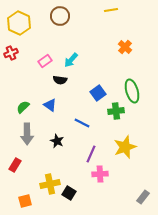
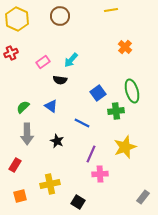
yellow hexagon: moved 2 px left, 4 px up
pink rectangle: moved 2 px left, 1 px down
blue triangle: moved 1 px right, 1 px down
black square: moved 9 px right, 9 px down
orange square: moved 5 px left, 5 px up
